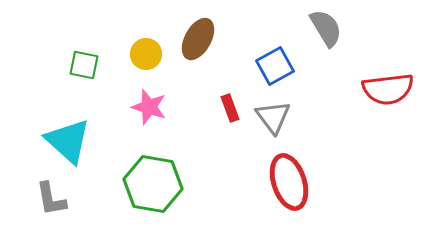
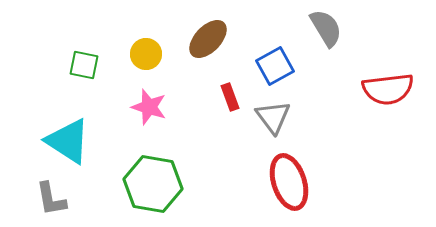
brown ellipse: moved 10 px right; rotated 15 degrees clockwise
red rectangle: moved 11 px up
cyan triangle: rotated 9 degrees counterclockwise
